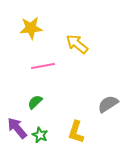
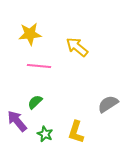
yellow star: moved 1 px left, 6 px down
yellow arrow: moved 3 px down
pink line: moved 4 px left; rotated 15 degrees clockwise
purple arrow: moved 7 px up
green star: moved 5 px right, 1 px up
